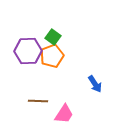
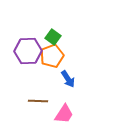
blue arrow: moved 27 px left, 5 px up
